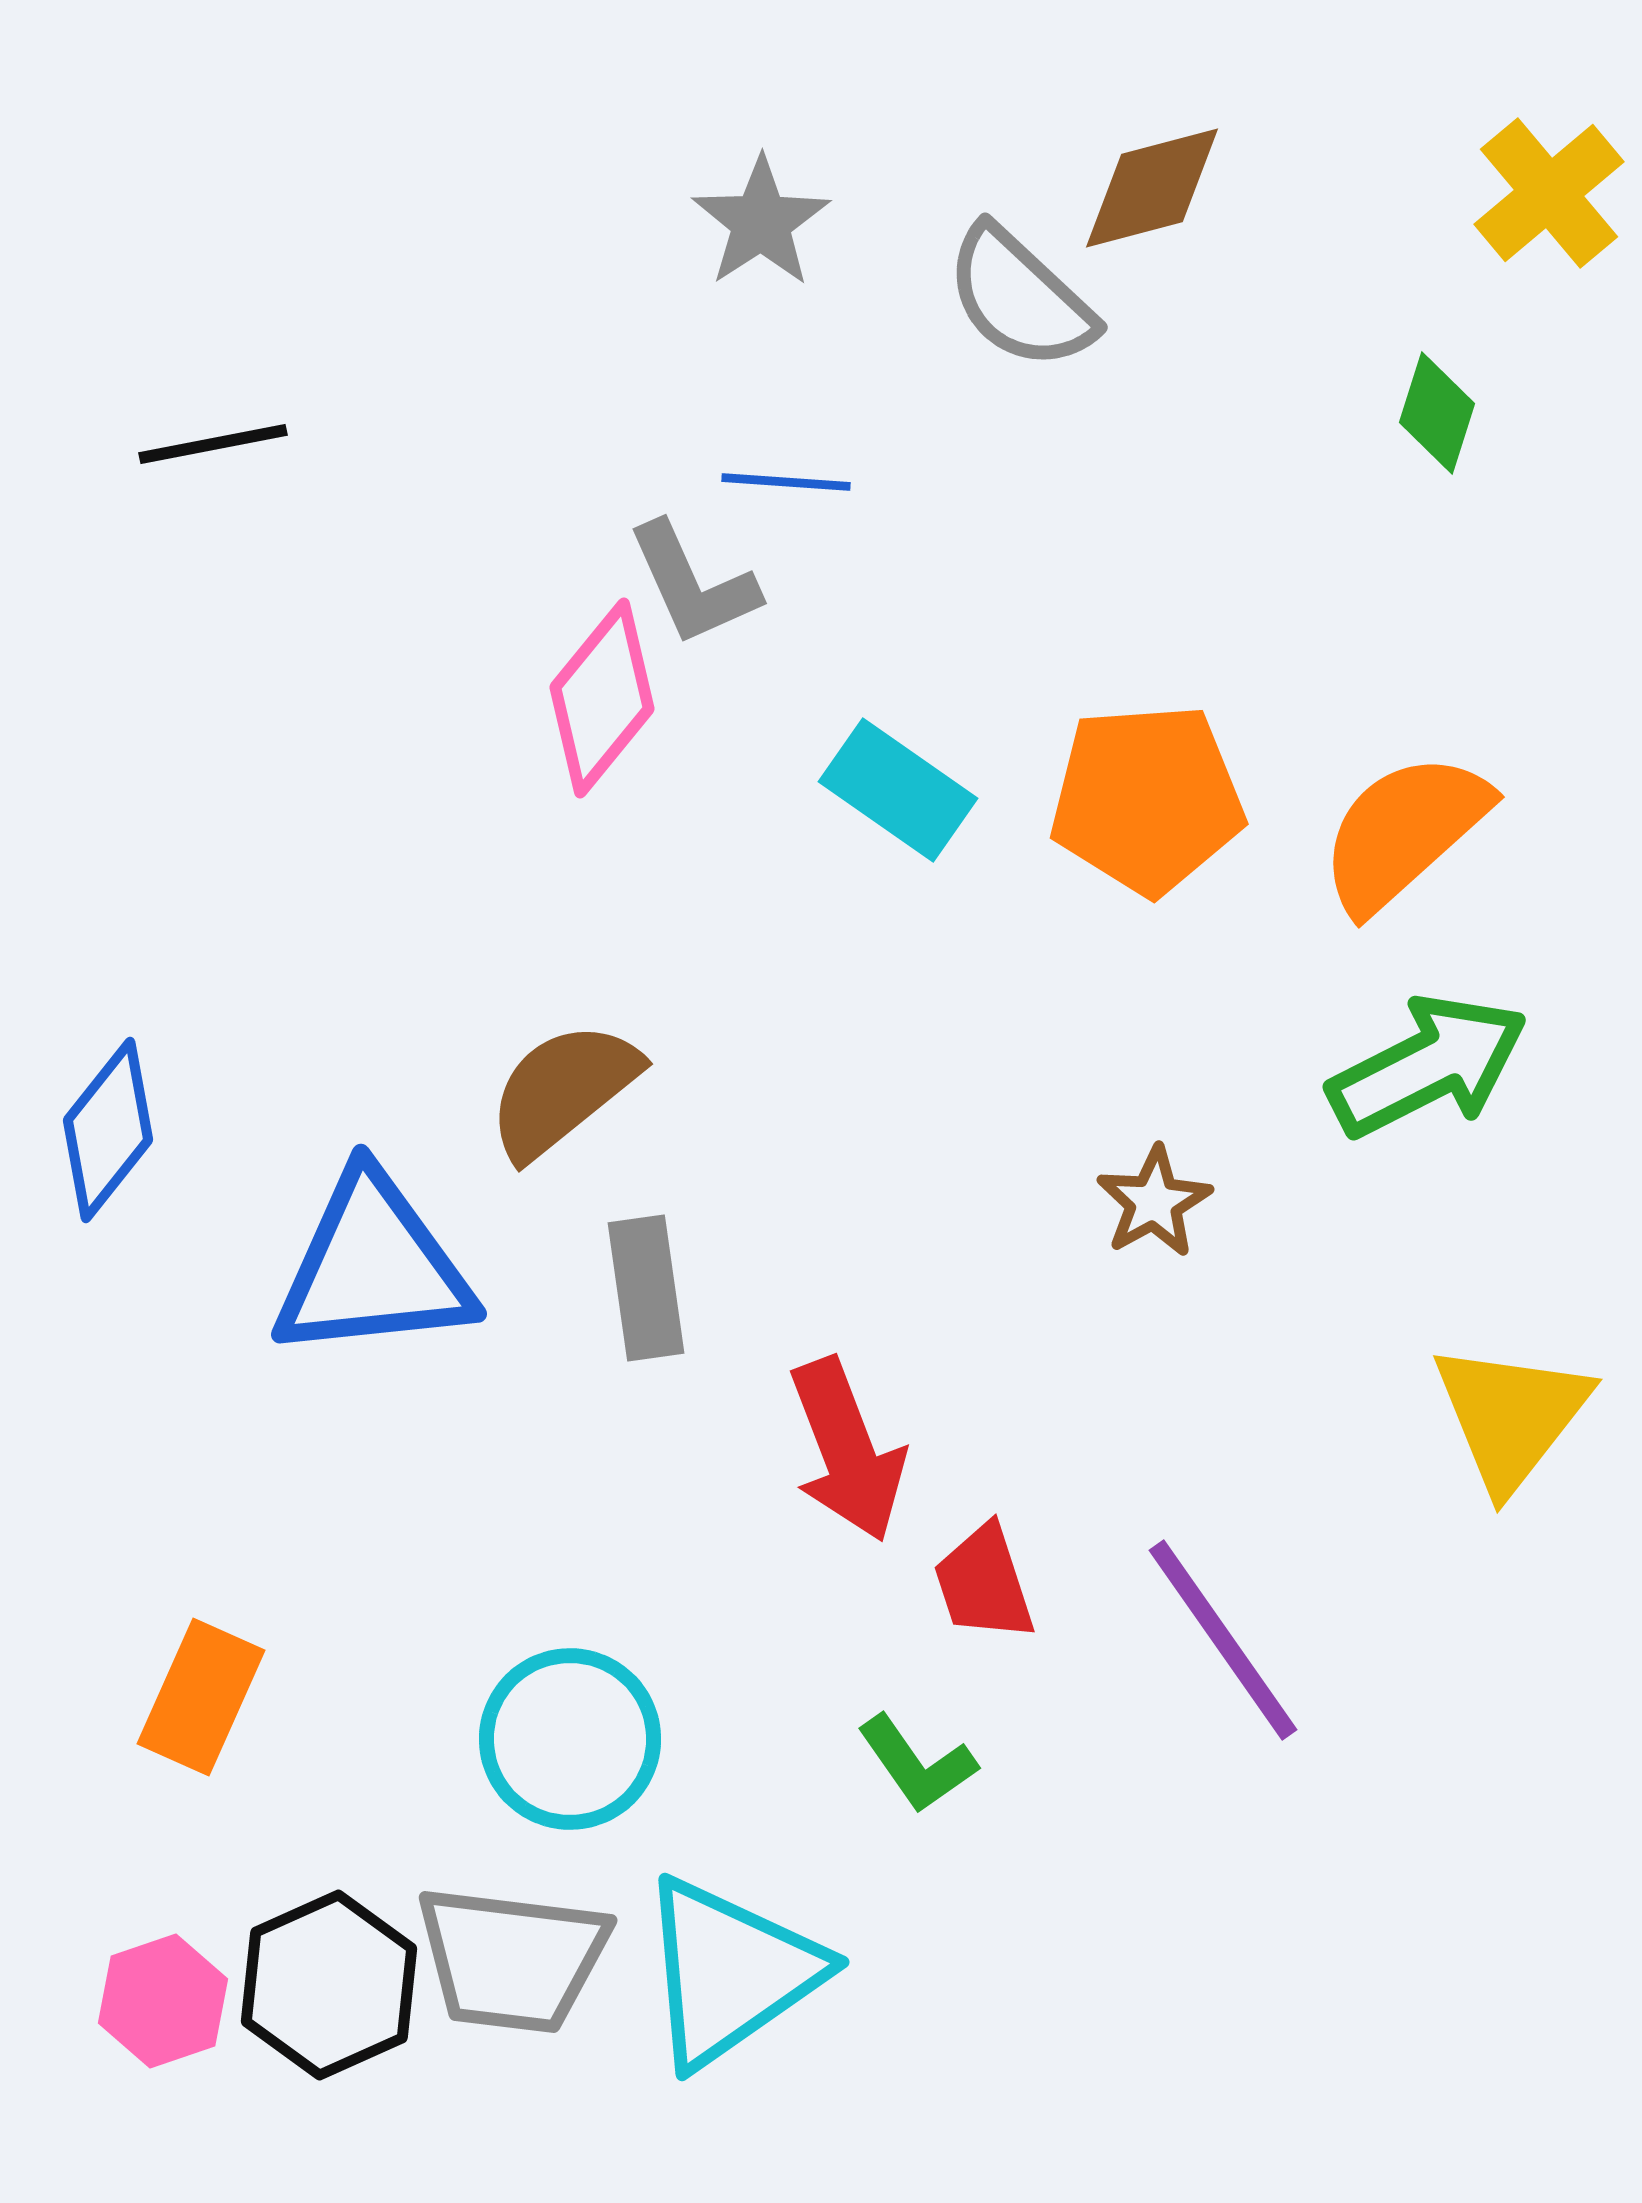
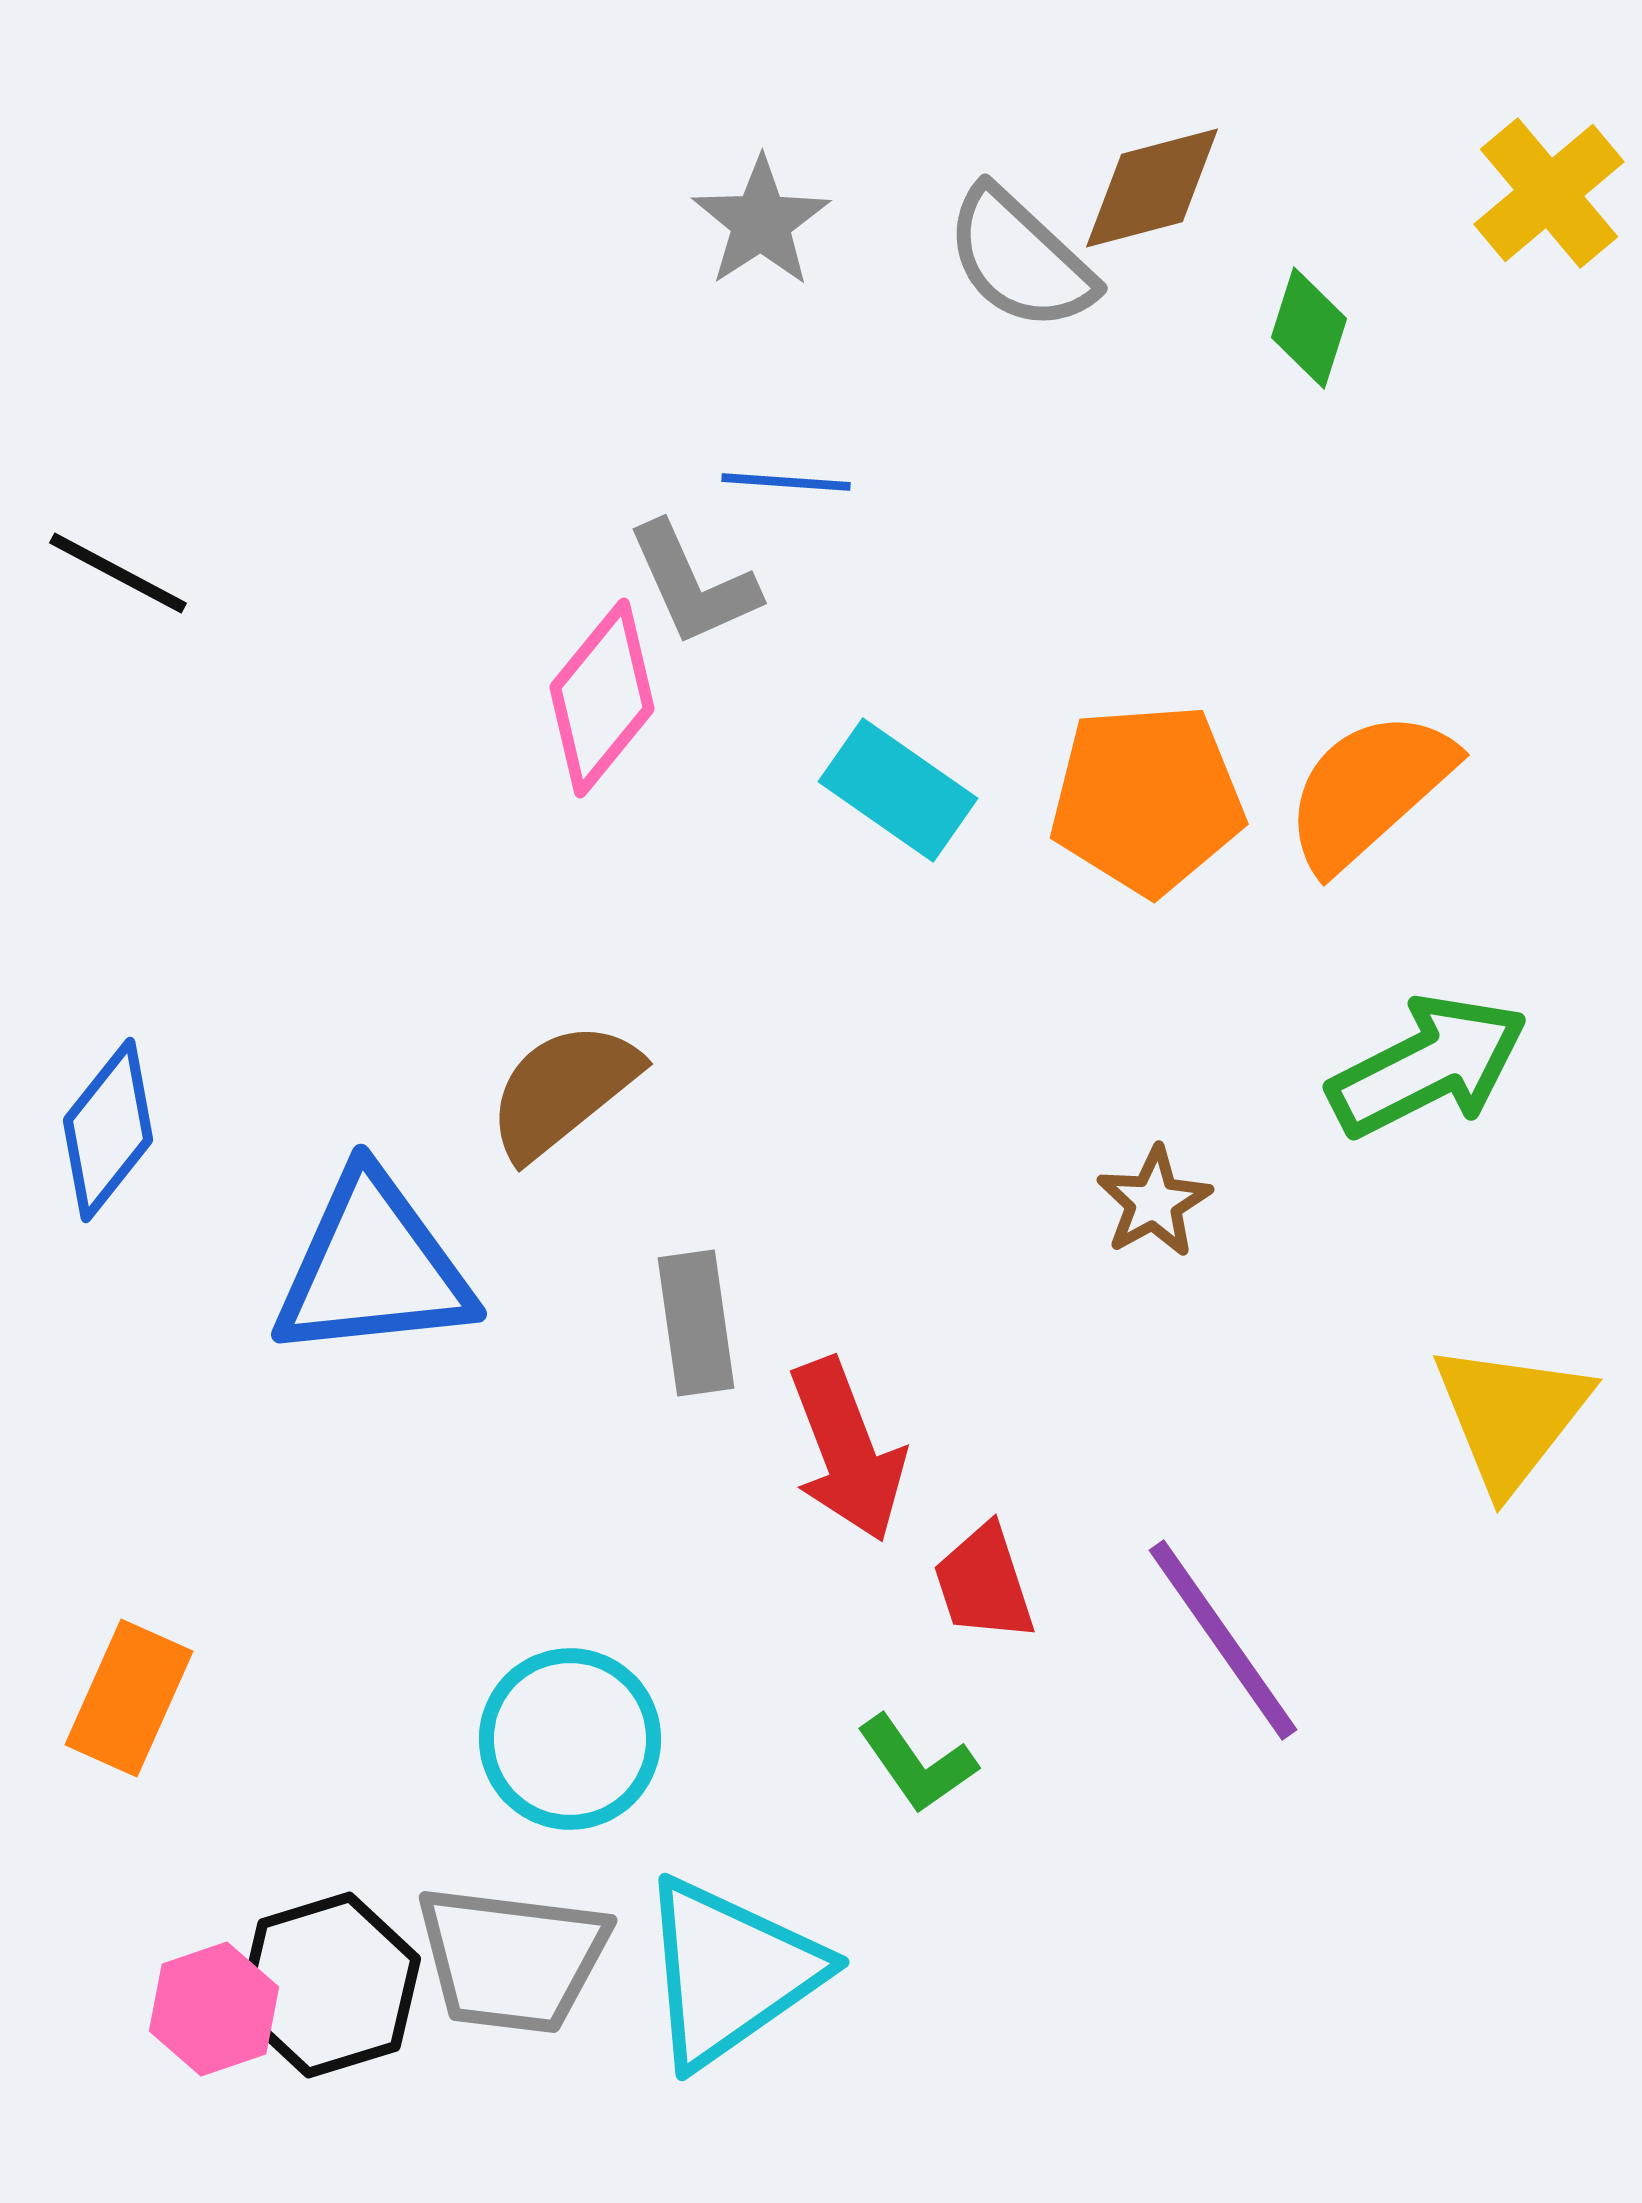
gray semicircle: moved 39 px up
green diamond: moved 128 px left, 85 px up
black line: moved 95 px left, 129 px down; rotated 39 degrees clockwise
orange semicircle: moved 35 px left, 42 px up
gray rectangle: moved 50 px right, 35 px down
orange rectangle: moved 72 px left, 1 px down
black hexagon: rotated 7 degrees clockwise
pink hexagon: moved 51 px right, 8 px down
